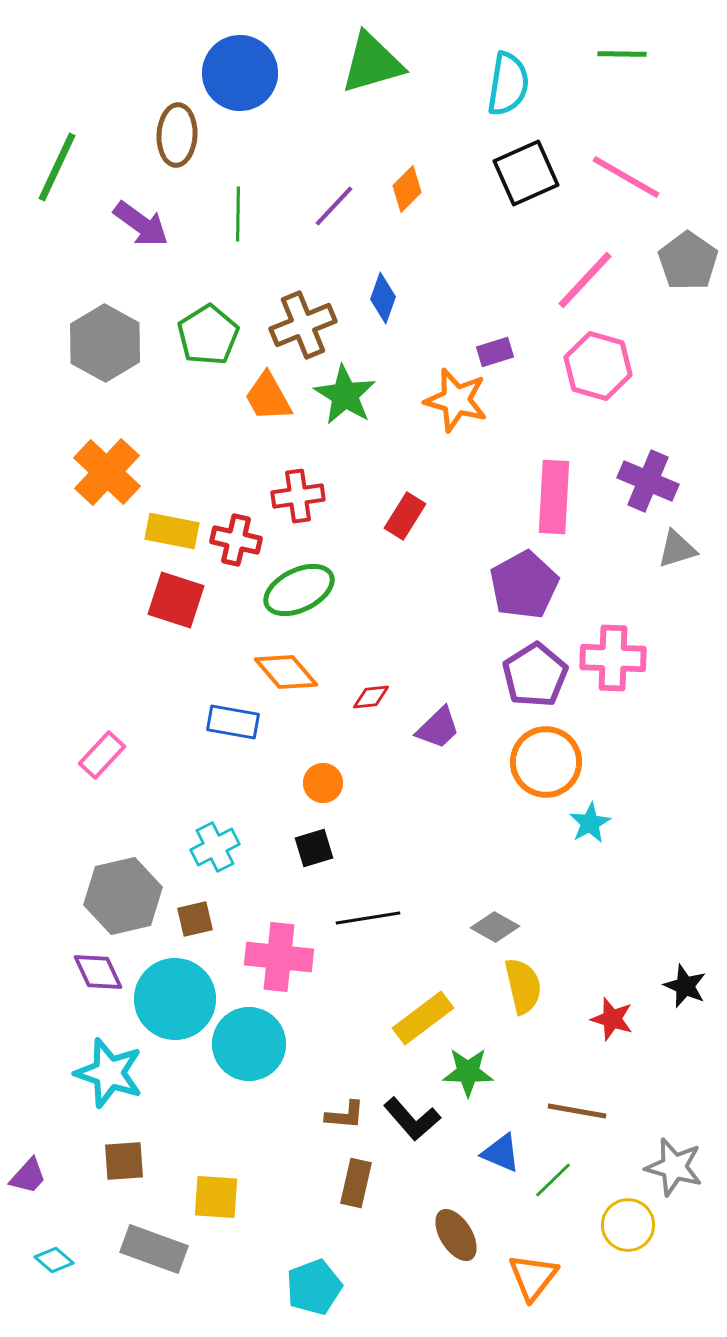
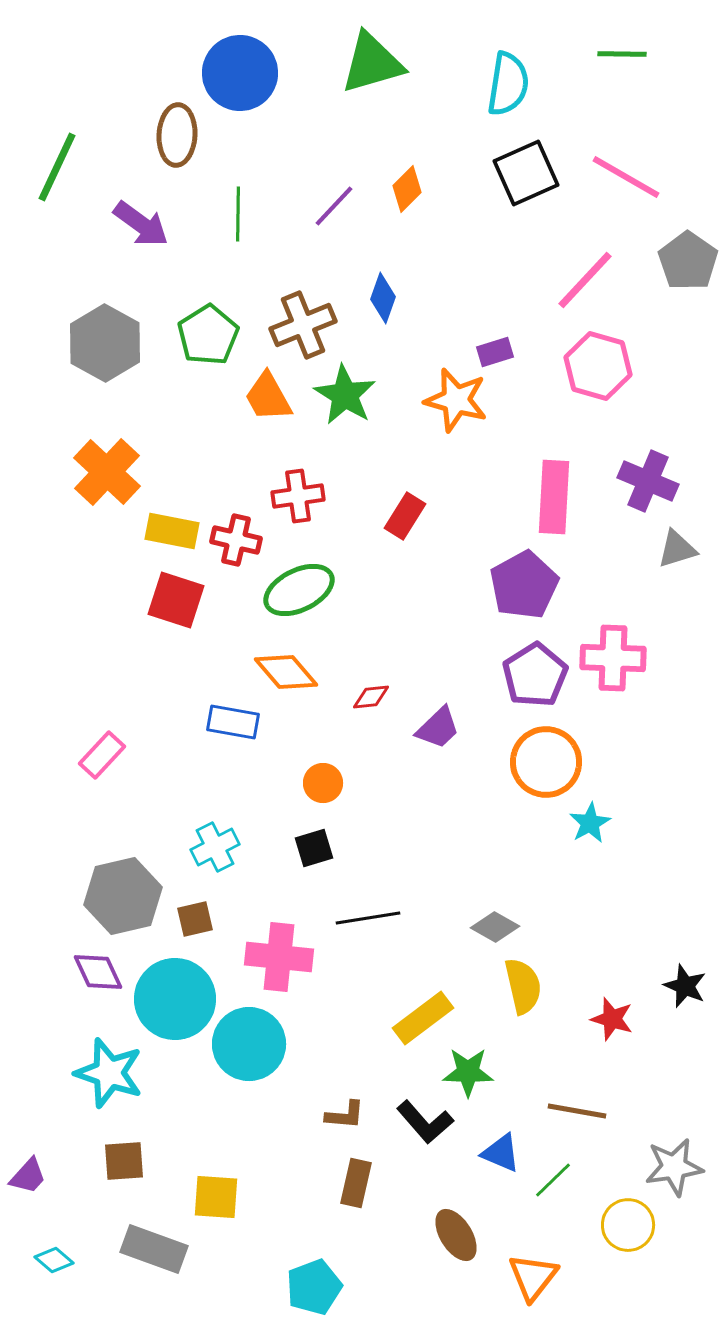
black L-shape at (412, 1119): moved 13 px right, 3 px down
gray star at (674, 1167): rotated 24 degrees counterclockwise
